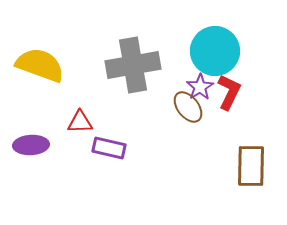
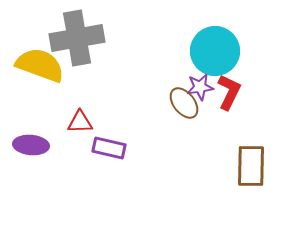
gray cross: moved 56 px left, 27 px up
purple star: rotated 24 degrees clockwise
brown ellipse: moved 4 px left, 4 px up
purple ellipse: rotated 8 degrees clockwise
